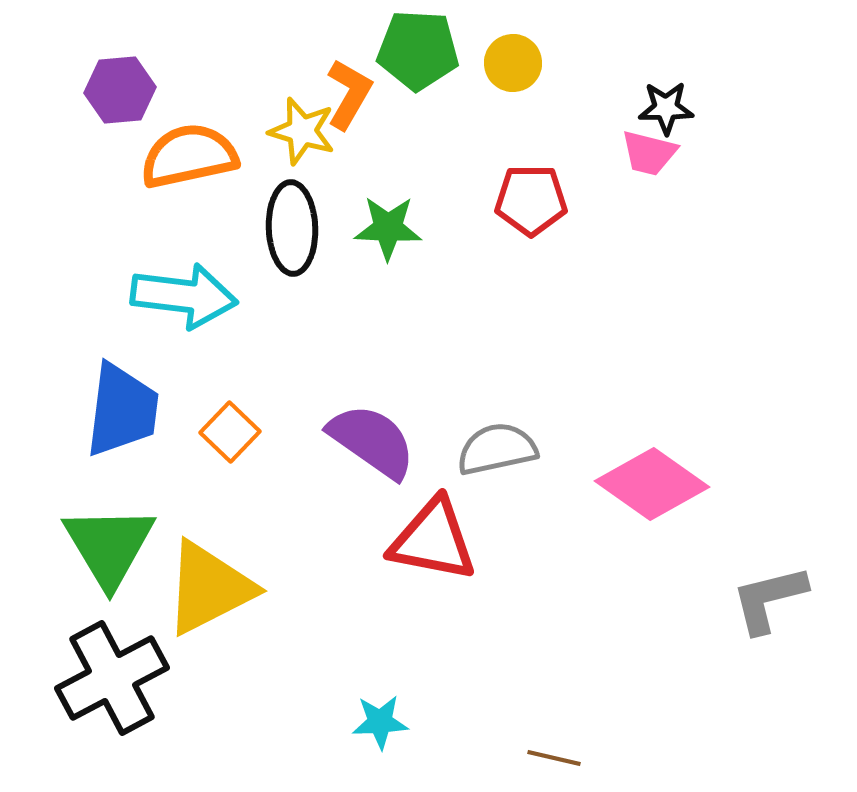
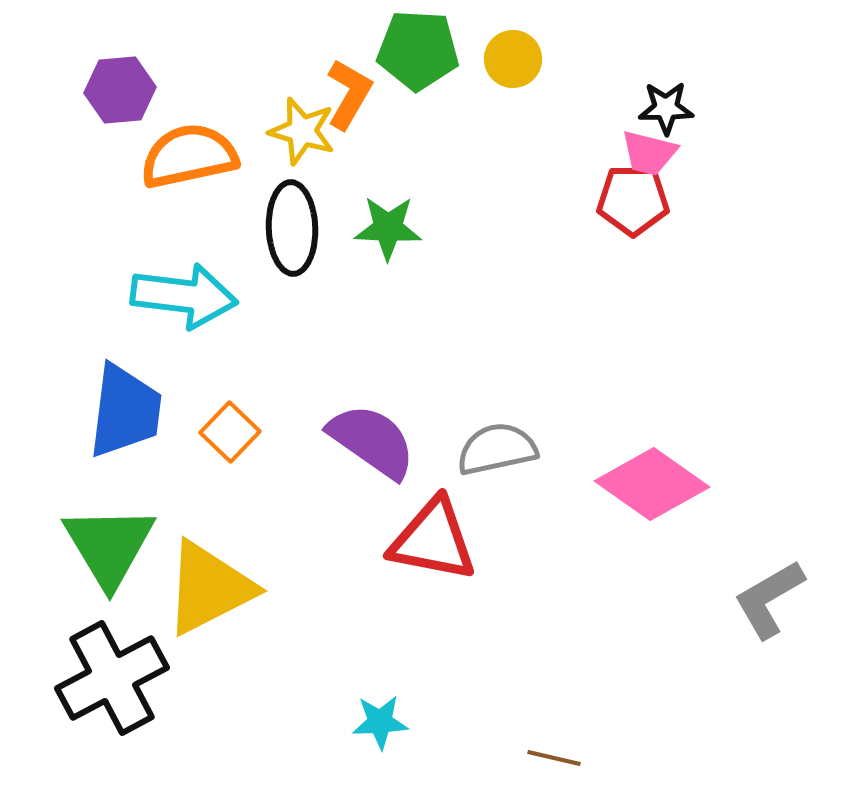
yellow circle: moved 4 px up
red pentagon: moved 102 px right
blue trapezoid: moved 3 px right, 1 px down
gray L-shape: rotated 16 degrees counterclockwise
